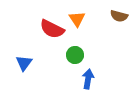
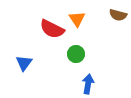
brown semicircle: moved 1 px left, 1 px up
green circle: moved 1 px right, 1 px up
blue arrow: moved 5 px down
